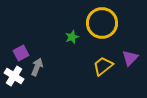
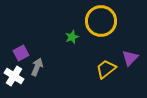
yellow circle: moved 1 px left, 2 px up
yellow trapezoid: moved 3 px right, 3 px down
